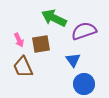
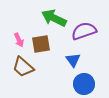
brown trapezoid: rotated 25 degrees counterclockwise
